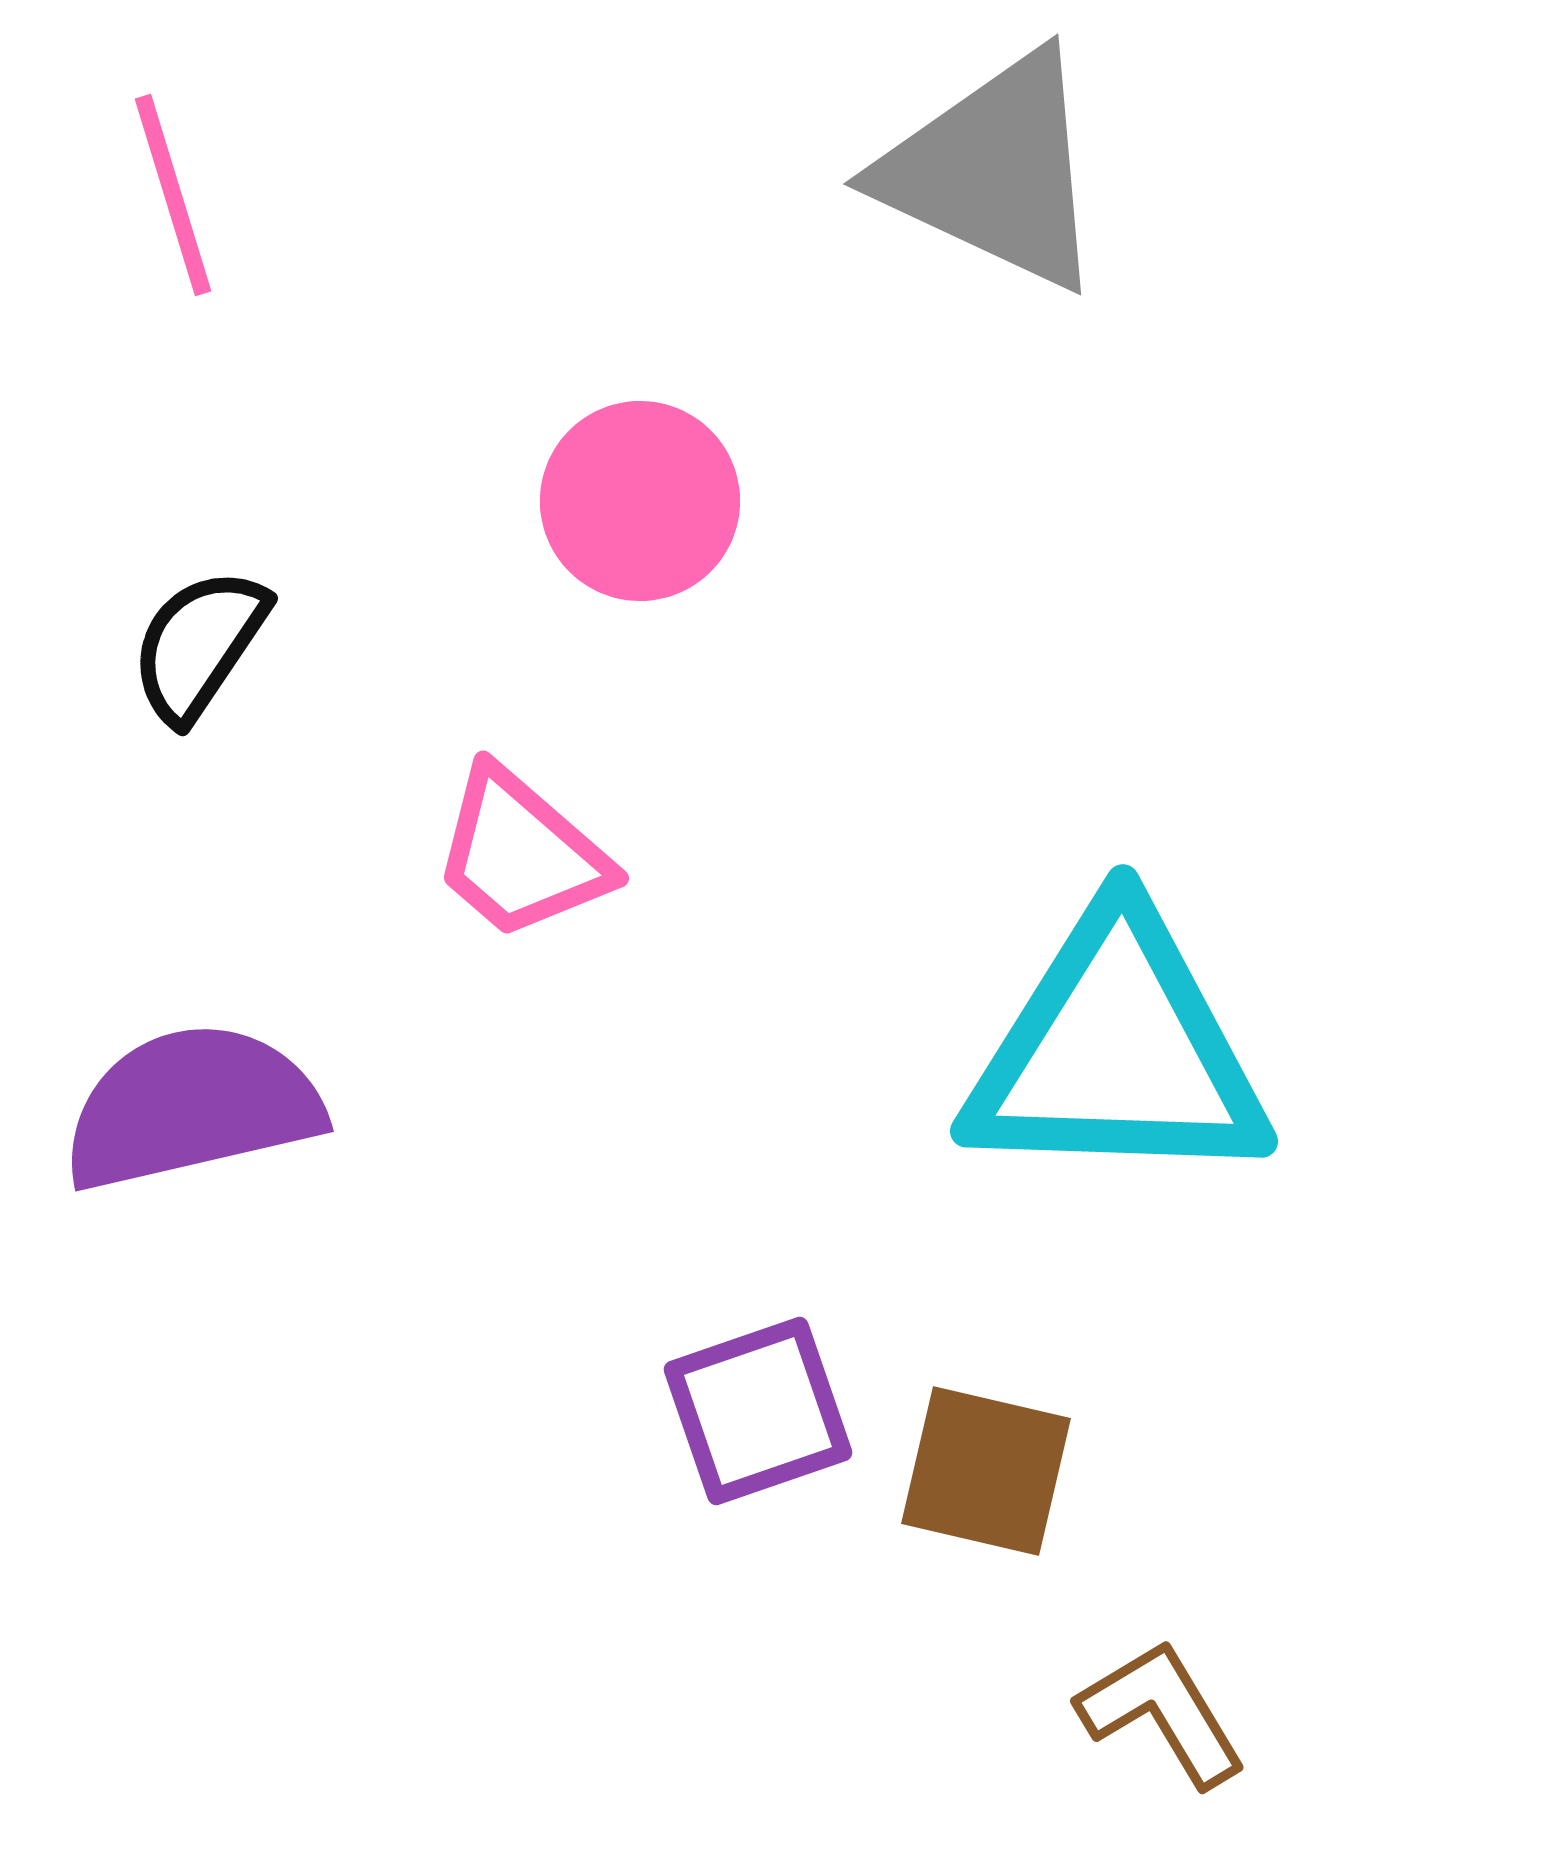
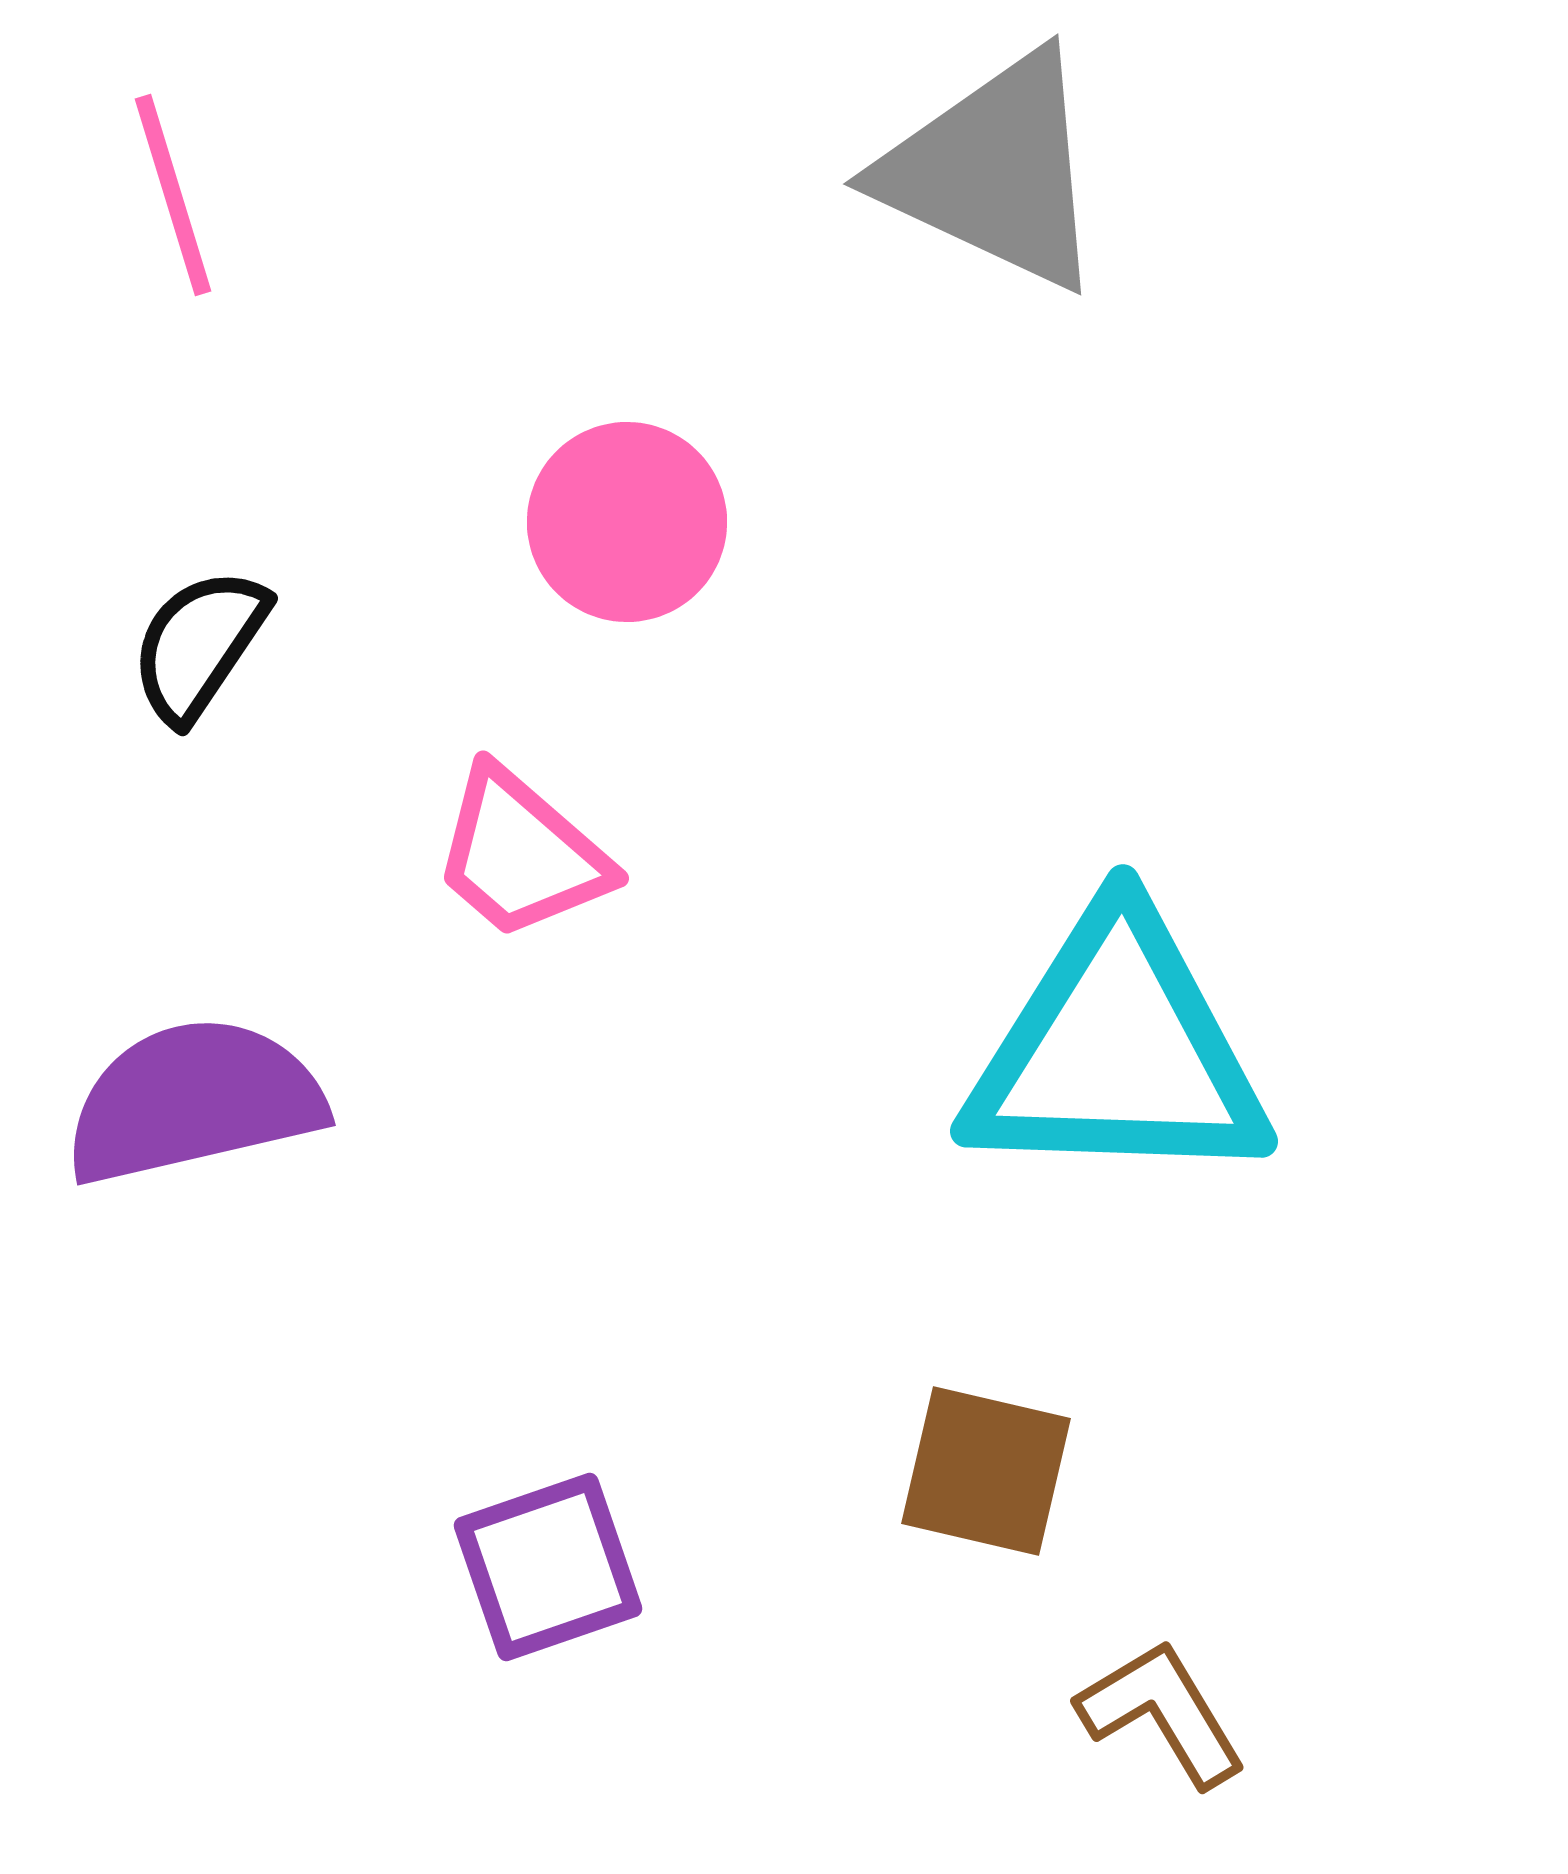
pink circle: moved 13 px left, 21 px down
purple semicircle: moved 2 px right, 6 px up
purple square: moved 210 px left, 156 px down
